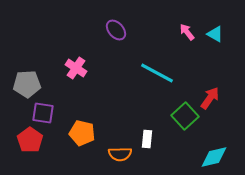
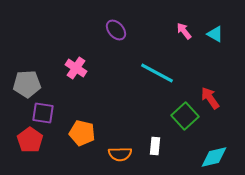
pink arrow: moved 3 px left, 1 px up
red arrow: rotated 70 degrees counterclockwise
white rectangle: moved 8 px right, 7 px down
